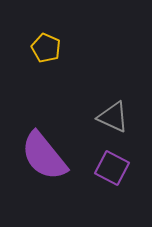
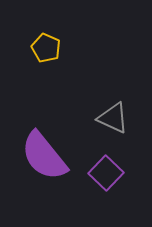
gray triangle: moved 1 px down
purple square: moved 6 px left, 5 px down; rotated 16 degrees clockwise
